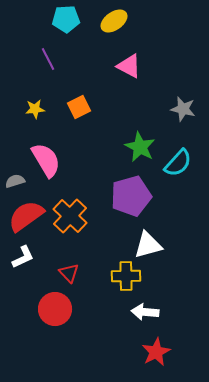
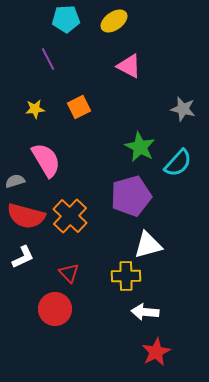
red semicircle: rotated 129 degrees counterclockwise
